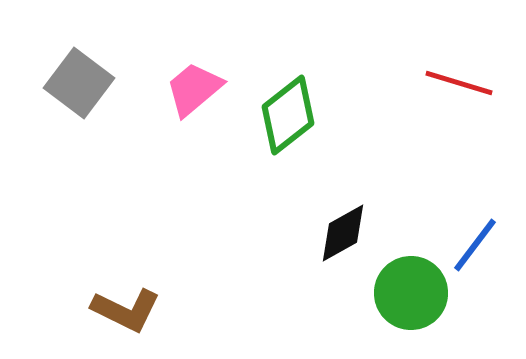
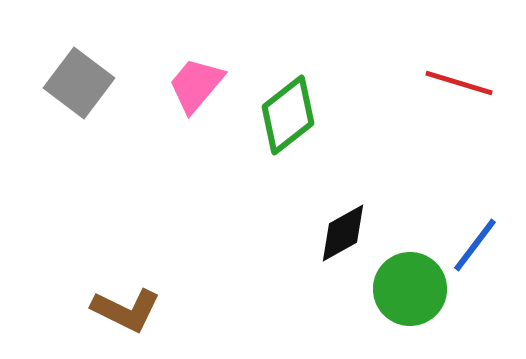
pink trapezoid: moved 2 px right, 4 px up; rotated 10 degrees counterclockwise
green circle: moved 1 px left, 4 px up
